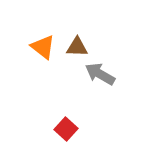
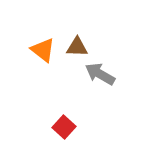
orange triangle: moved 3 px down
red square: moved 2 px left, 2 px up
